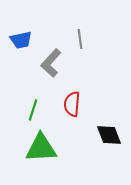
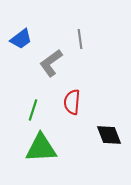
blue trapezoid: moved 1 px up; rotated 25 degrees counterclockwise
gray L-shape: rotated 12 degrees clockwise
red semicircle: moved 2 px up
